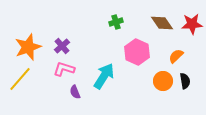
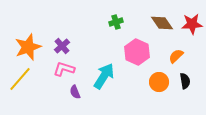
orange circle: moved 4 px left, 1 px down
